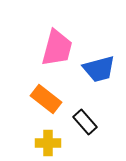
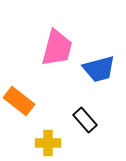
orange rectangle: moved 27 px left, 2 px down
black rectangle: moved 2 px up
